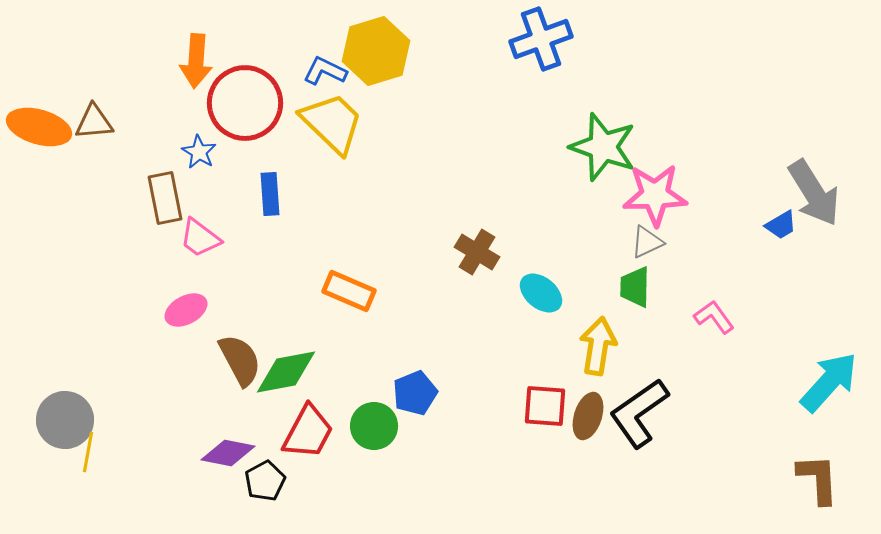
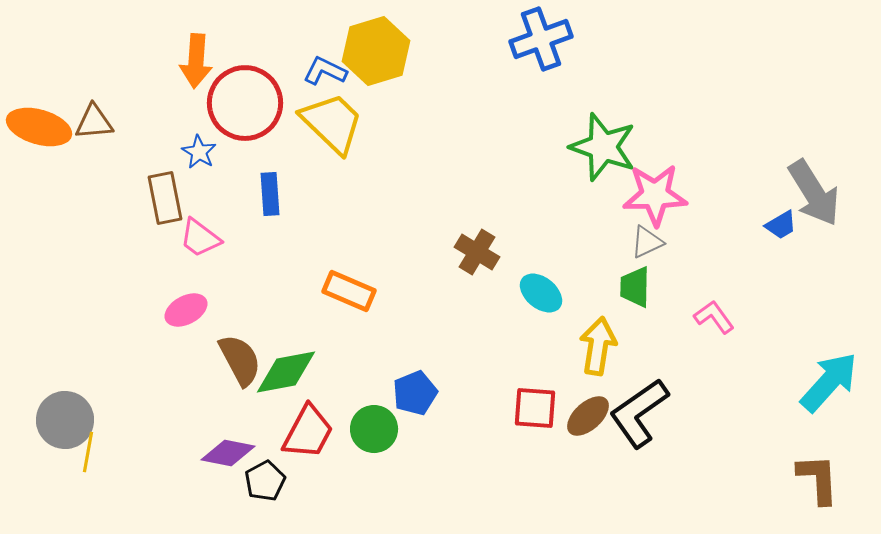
red square: moved 10 px left, 2 px down
brown ellipse: rotated 30 degrees clockwise
green circle: moved 3 px down
